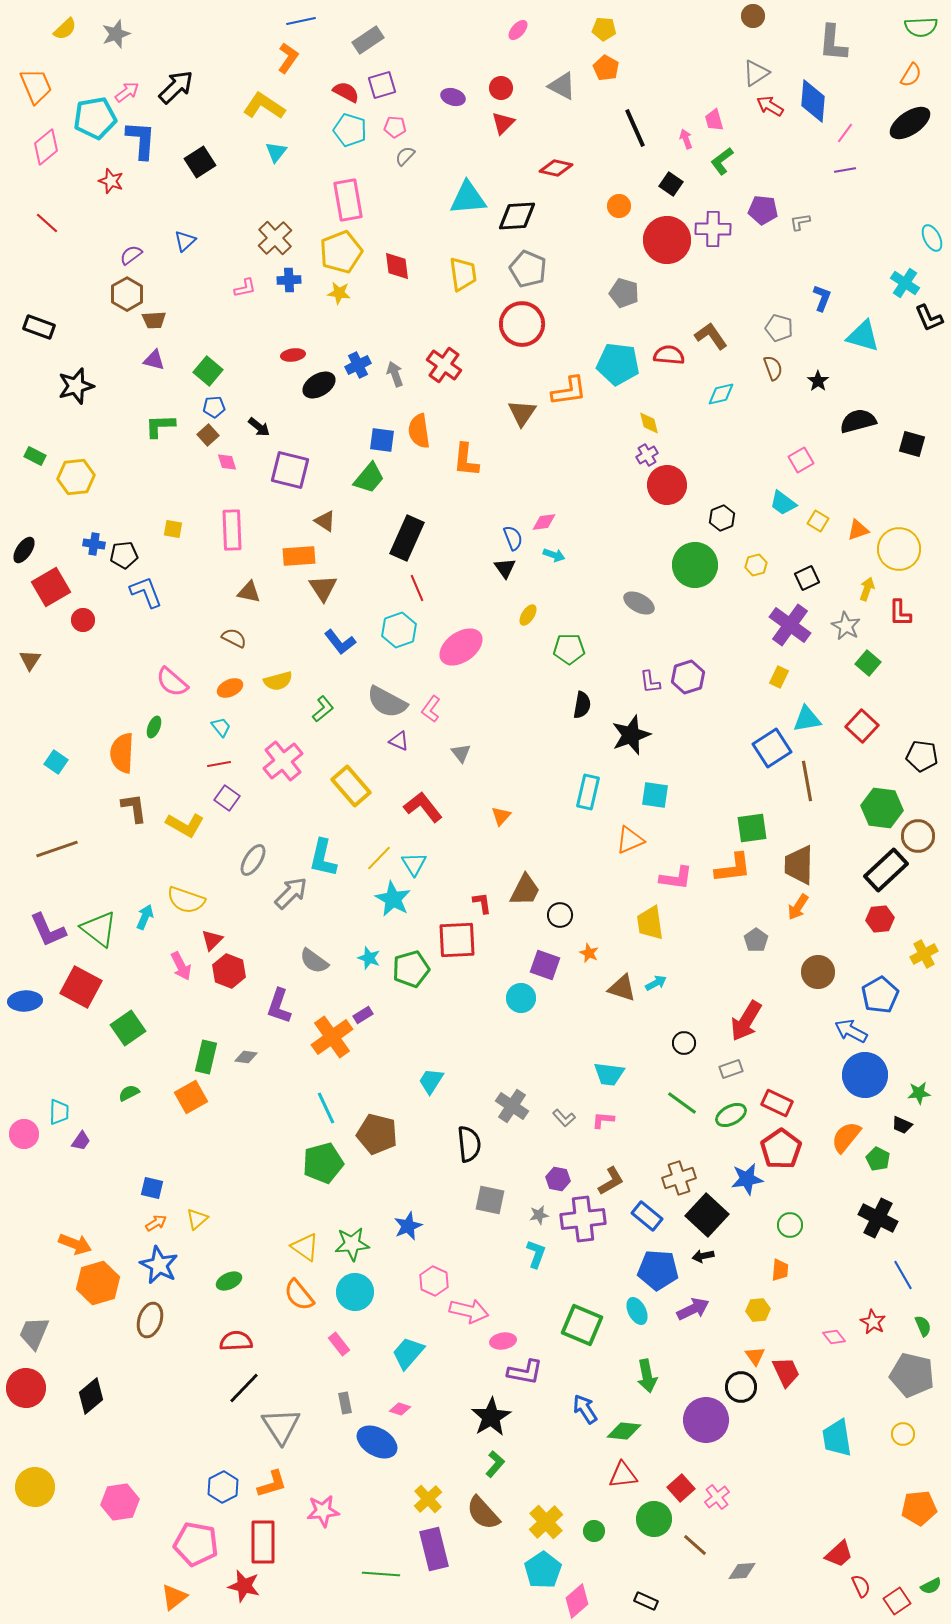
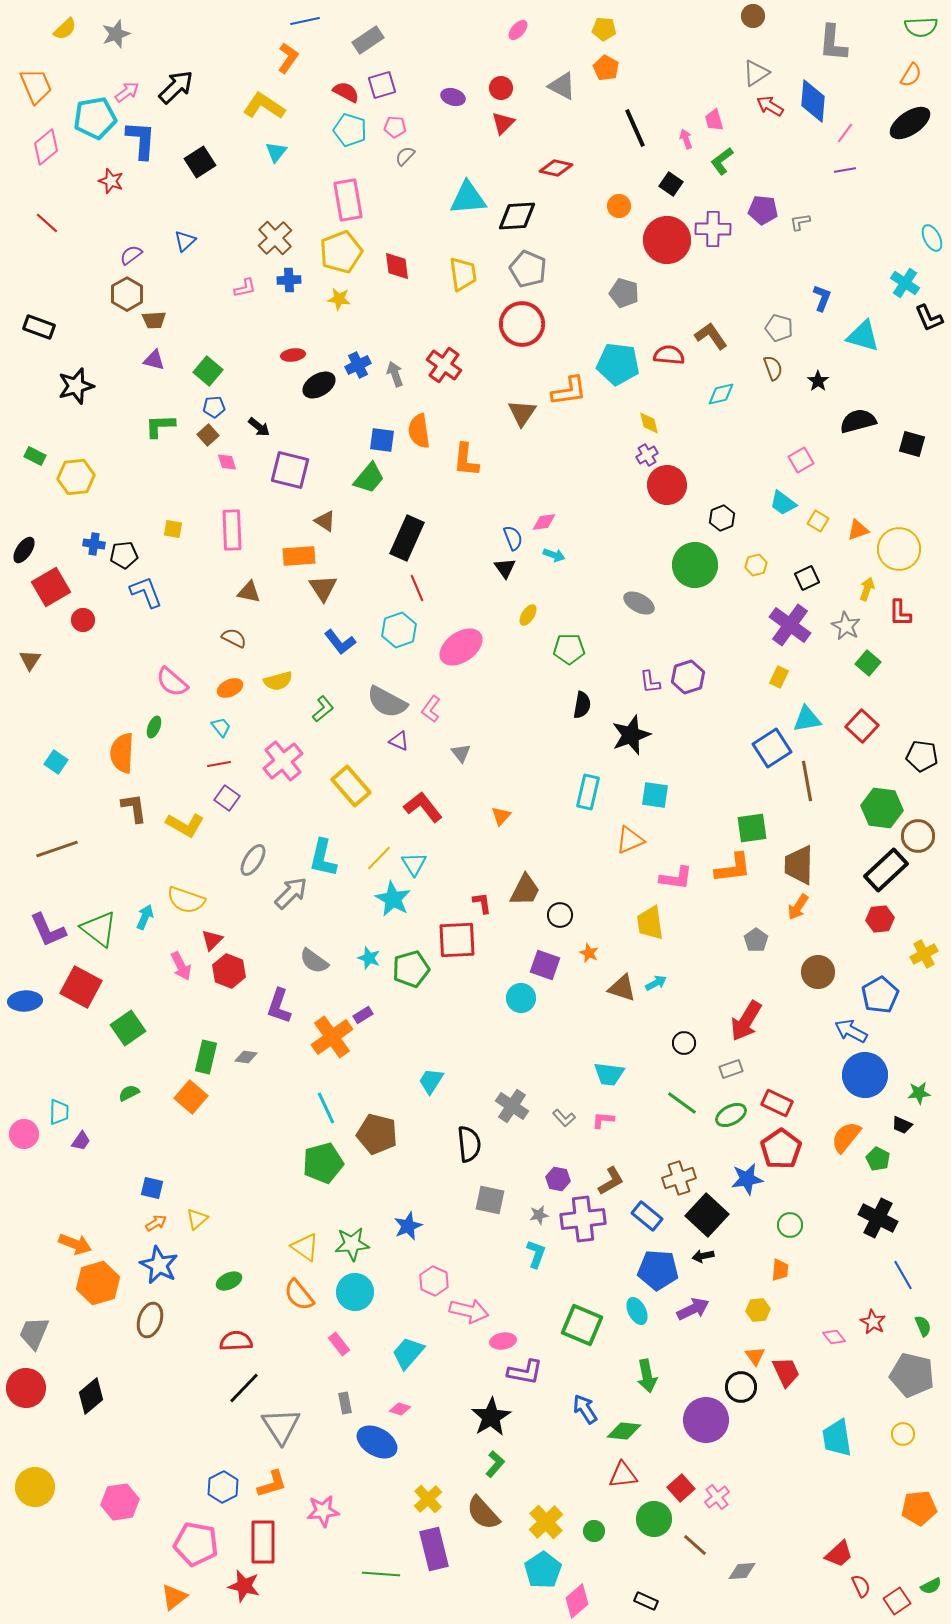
blue line at (301, 21): moved 4 px right
yellow star at (339, 293): moved 6 px down
orange square at (191, 1097): rotated 20 degrees counterclockwise
